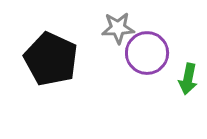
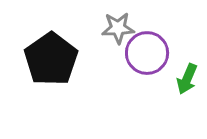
black pentagon: rotated 12 degrees clockwise
green arrow: moved 1 px left; rotated 12 degrees clockwise
